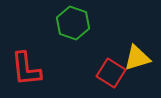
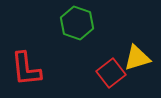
green hexagon: moved 4 px right
red square: rotated 20 degrees clockwise
